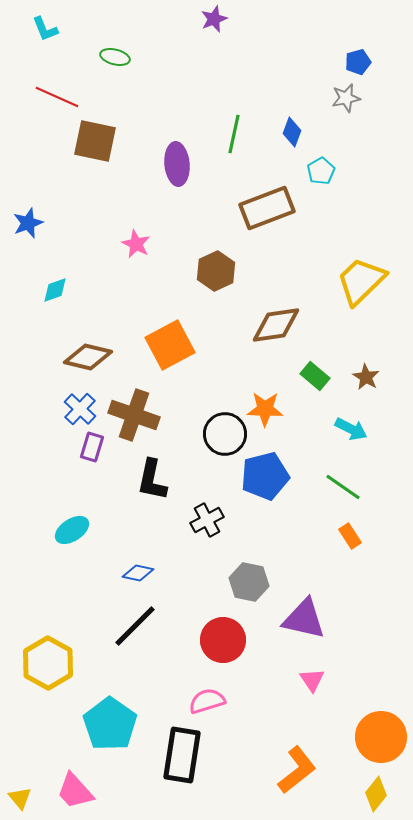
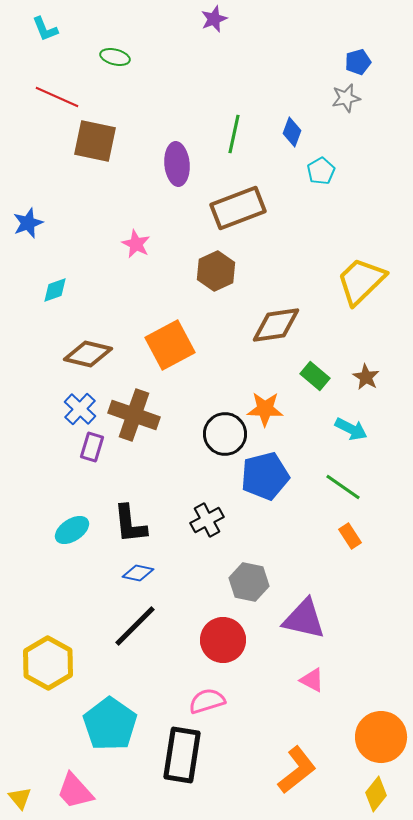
brown rectangle at (267, 208): moved 29 px left
brown diamond at (88, 357): moved 3 px up
black L-shape at (152, 480): moved 22 px left, 44 px down; rotated 18 degrees counterclockwise
pink triangle at (312, 680): rotated 28 degrees counterclockwise
